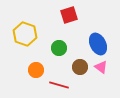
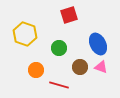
pink triangle: rotated 16 degrees counterclockwise
